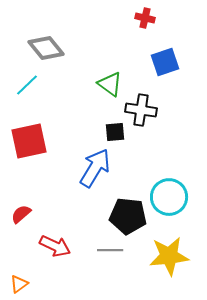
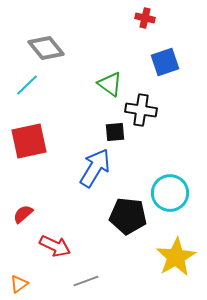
cyan circle: moved 1 px right, 4 px up
red semicircle: moved 2 px right
gray line: moved 24 px left, 31 px down; rotated 20 degrees counterclockwise
yellow star: moved 7 px right, 1 px down; rotated 24 degrees counterclockwise
